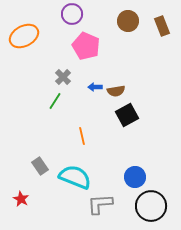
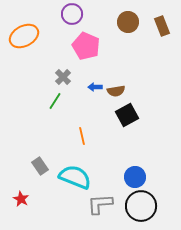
brown circle: moved 1 px down
black circle: moved 10 px left
